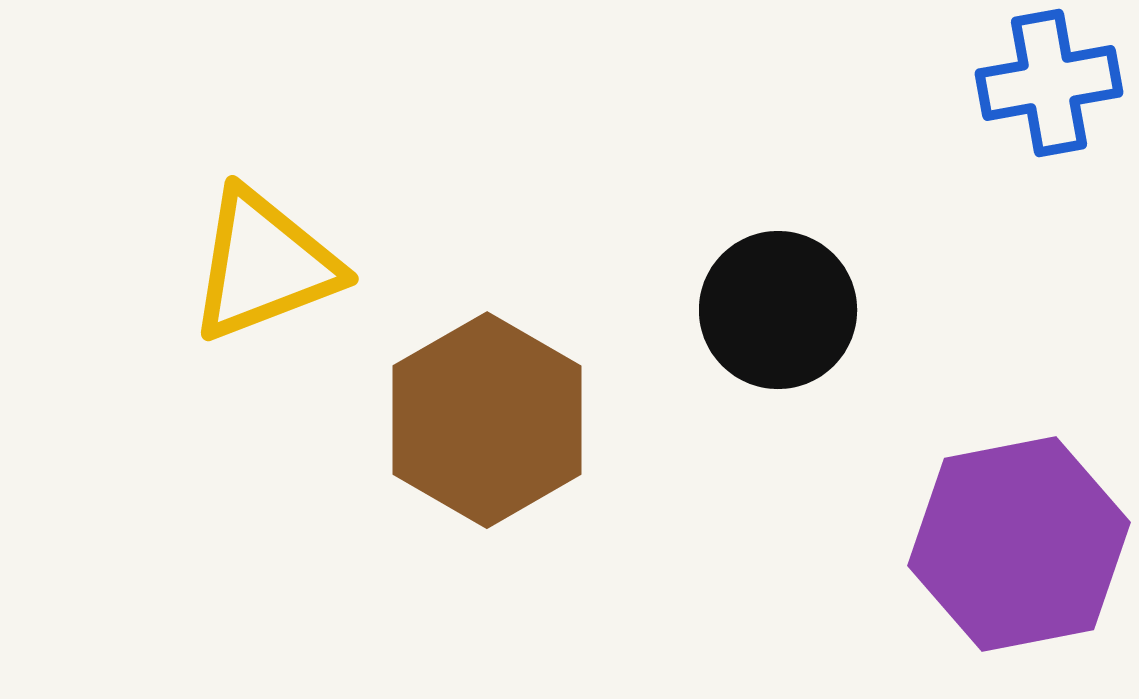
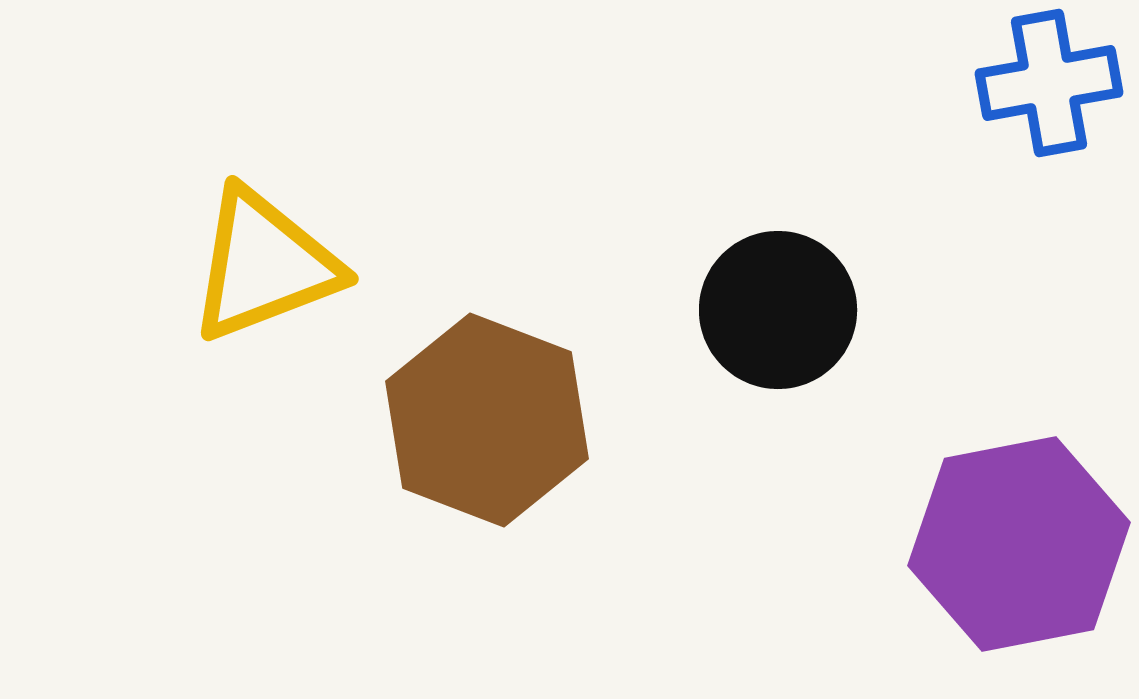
brown hexagon: rotated 9 degrees counterclockwise
